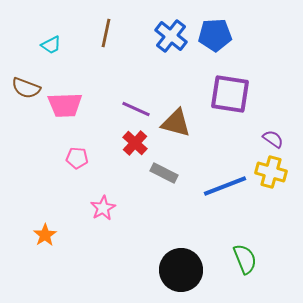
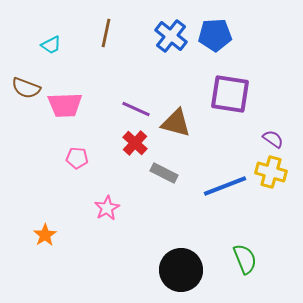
pink star: moved 4 px right
